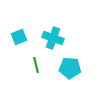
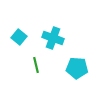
cyan square: rotated 28 degrees counterclockwise
cyan pentagon: moved 7 px right
